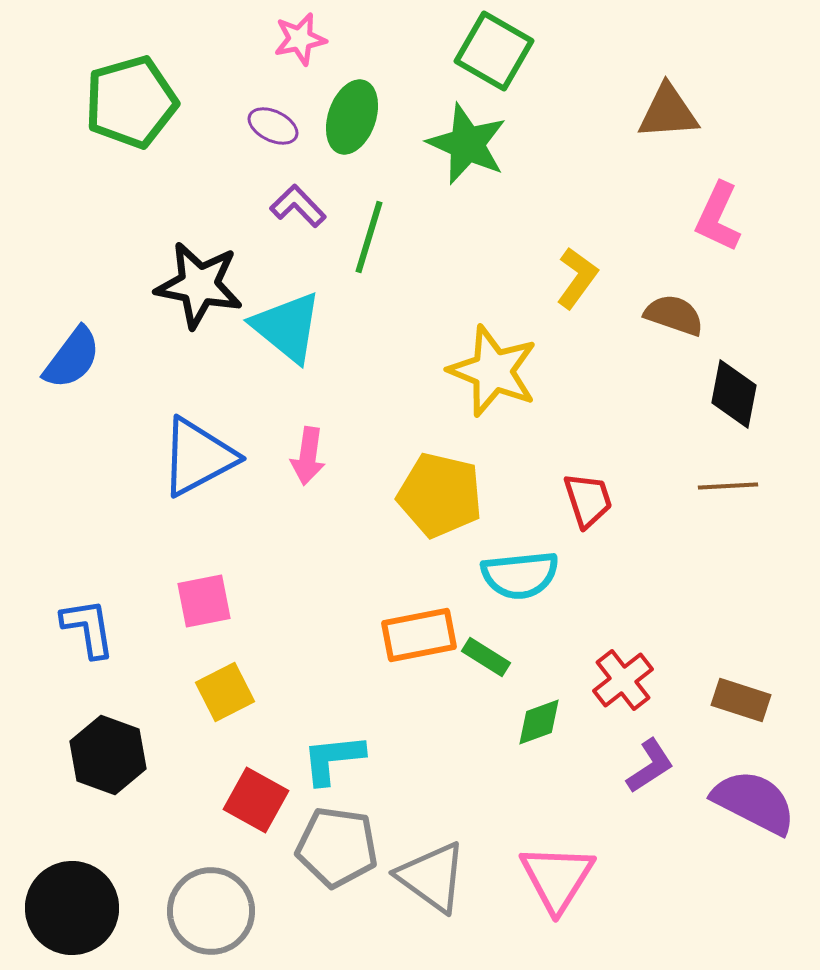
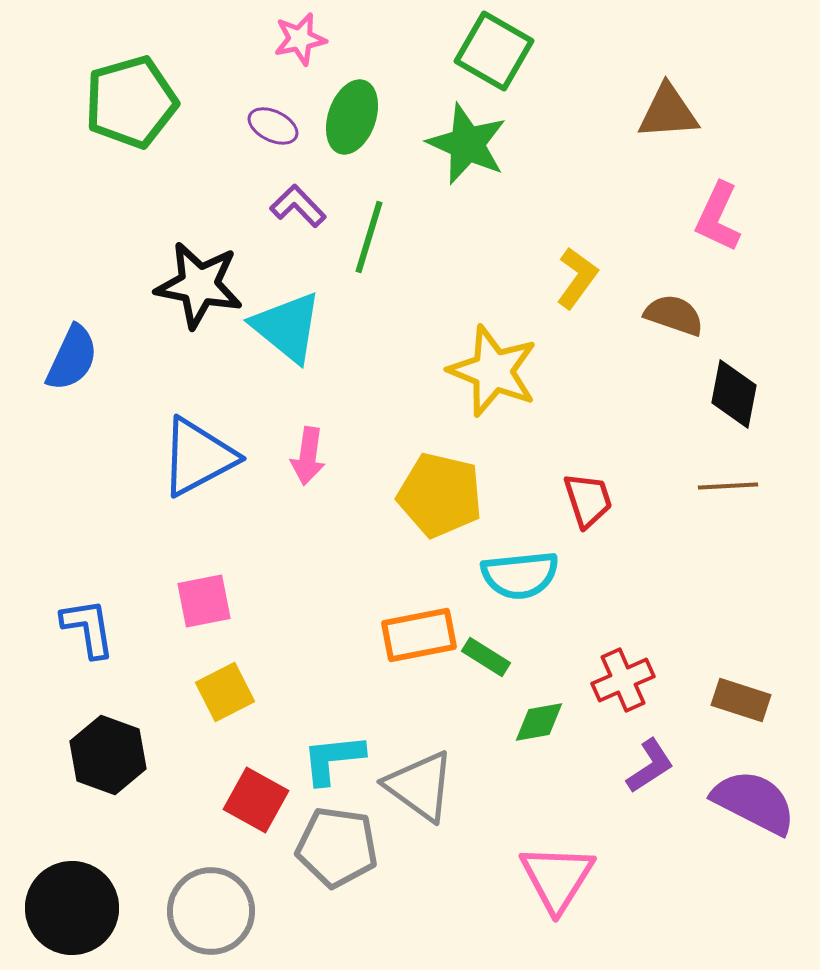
blue semicircle at (72, 358): rotated 12 degrees counterclockwise
red cross at (623, 680): rotated 14 degrees clockwise
green diamond at (539, 722): rotated 10 degrees clockwise
gray triangle at (432, 877): moved 12 px left, 91 px up
